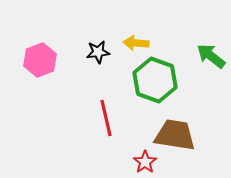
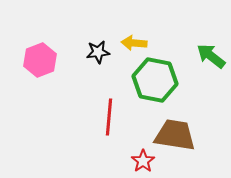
yellow arrow: moved 2 px left
green hexagon: rotated 9 degrees counterclockwise
red line: moved 3 px right, 1 px up; rotated 18 degrees clockwise
red star: moved 2 px left, 1 px up
